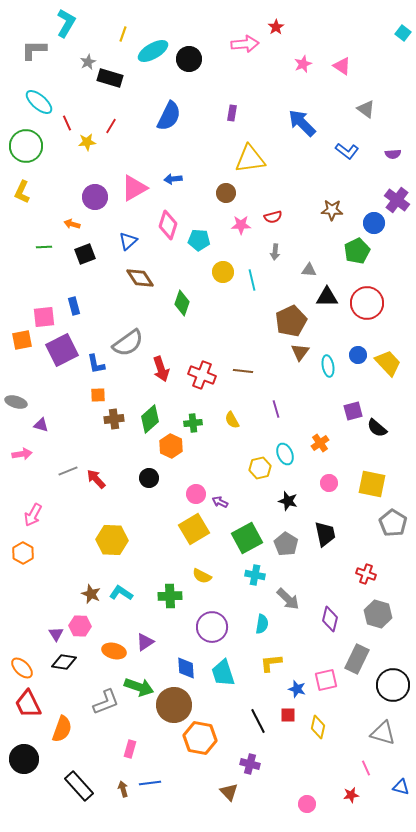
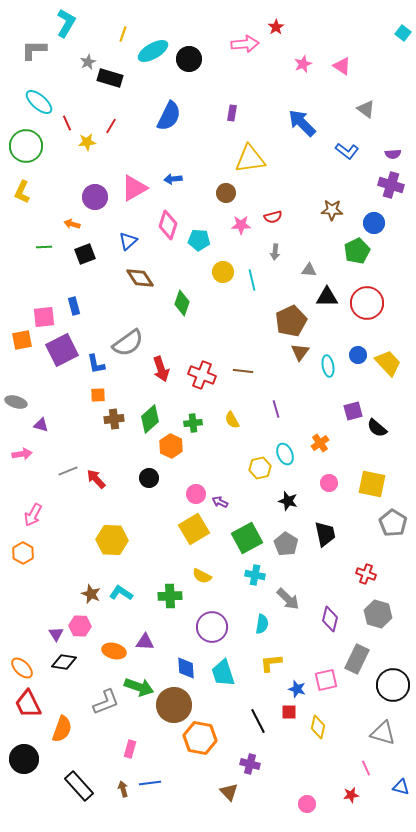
purple cross at (397, 200): moved 6 px left, 15 px up; rotated 20 degrees counterclockwise
purple triangle at (145, 642): rotated 36 degrees clockwise
red square at (288, 715): moved 1 px right, 3 px up
